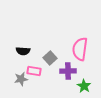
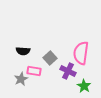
pink semicircle: moved 1 px right, 4 px down
purple cross: rotated 28 degrees clockwise
gray star: rotated 16 degrees counterclockwise
